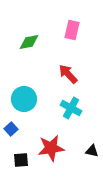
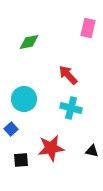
pink rectangle: moved 16 px right, 2 px up
red arrow: moved 1 px down
cyan cross: rotated 15 degrees counterclockwise
